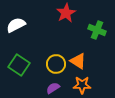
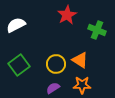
red star: moved 1 px right, 2 px down
orange triangle: moved 2 px right, 1 px up
green square: rotated 20 degrees clockwise
